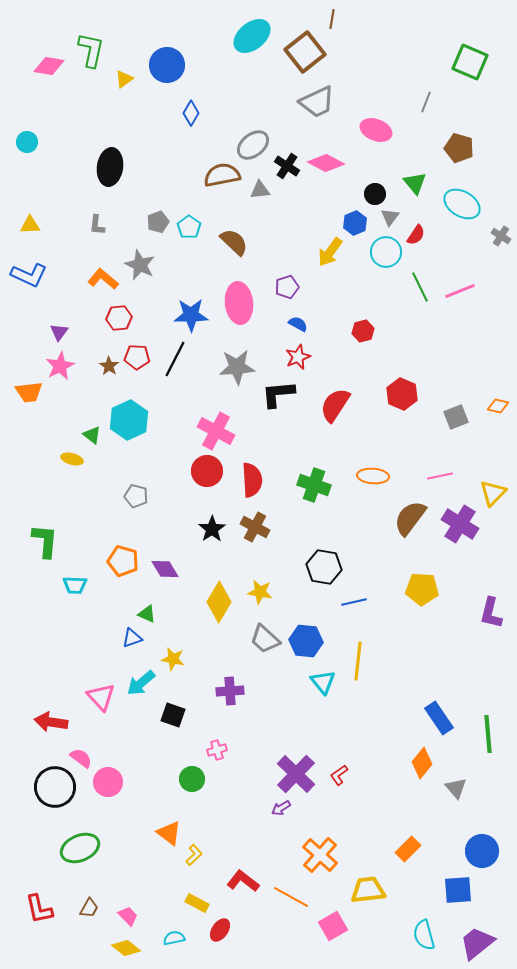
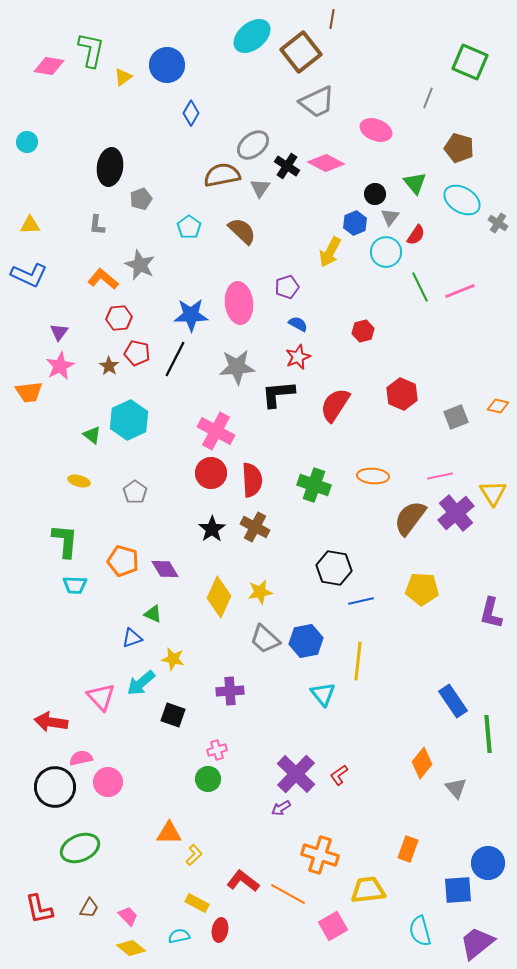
brown square at (305, 52): moved 4 px left
yellow triangle at (124, 79): moved 1 px left, 2 px up
gray line at (426, 102): moved 2 px right, 4 px up
gray triangle at (260, 190): moved 2 px up; rotated 50 degrees counterclockwise
cyan ellipse at (462, 204): moved 4 px up
gray pentagon at (158, 222): moved 17 px left, 23 px up
gray cross at (501, 236): moved 3 px left, 13 px up
brown semicircle at (234, 242): moved 8 px right, 11 px up
yellow arrow at (330, 252): rotated 8 degrees counterclockwise
red pentagon at (137, 357): moved 4 px up; rotated 10 degrees clockwise
yellow ellipse at (72, 459): moved 7 px right, 22 px down
red circle at (207, 471): moved 4 px right, 2 px down
yellow triangle at (493, 493): rotated 16 degrees counterclockwise
gray pentagon at (136, 496): moved 1 px left, 4 px up; rotated 20 degrees clockwise
purple cross at (460, 524): moved 4 px left, 11 px up; rotated 18 degrees clockwise
green L-shape at (45, 541): moved 20 px right
black hexagon at (324, 567): moved 10 px right, 1 px down
yellow star at (260, 592): rotated 20 degrees counterclockwise
yellow diamond at (219, 602): moved 5 px up; rotated 6 degrees counterclockwise
blue line at (354, 602): moved 7 px right, 1 px up
green triangle at (147, 614): moved 6 px right
blue hexagon at (306, 641): rotated 16 degrees counterclockwise
cyan triangle at (323, 682): moved 12 px down
blue rectangle at (439, 718): moved 14 px right, 17 px up
pink semicircle at (81, 758): rotated 50 degrees counterclockwise
green circle at (192, 779): moved 16 px right
orange triangle at (169, 833): rotated 36 degrees counterclockwise
orange rectangle at (408, 849): rotated 25 degrees counterclockwise
blue circle at (482, 851): moved 6 px right, 12 px down
orange cross at (320, 855): rotated 24 degrees counterclockwise
orange line at (291, 897): moved 3 px left, 3 px up
red ellipse at (220, 930): rotated 25 degrees counterclockwise
cyan semicircle at (424, 935): moved 4 px left, 4 px up
cyan semicircle at (174, 938): moved 5 px right, 2 px up
yellow diamond at (126, 948): moved 5 px right
